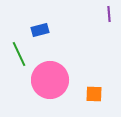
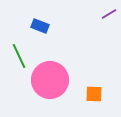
purple line: rotated 63 degrees clockwise
blue rectangle: moved 4 px up; rotated 36 degrees clockwise
green line: moved 2 px down
